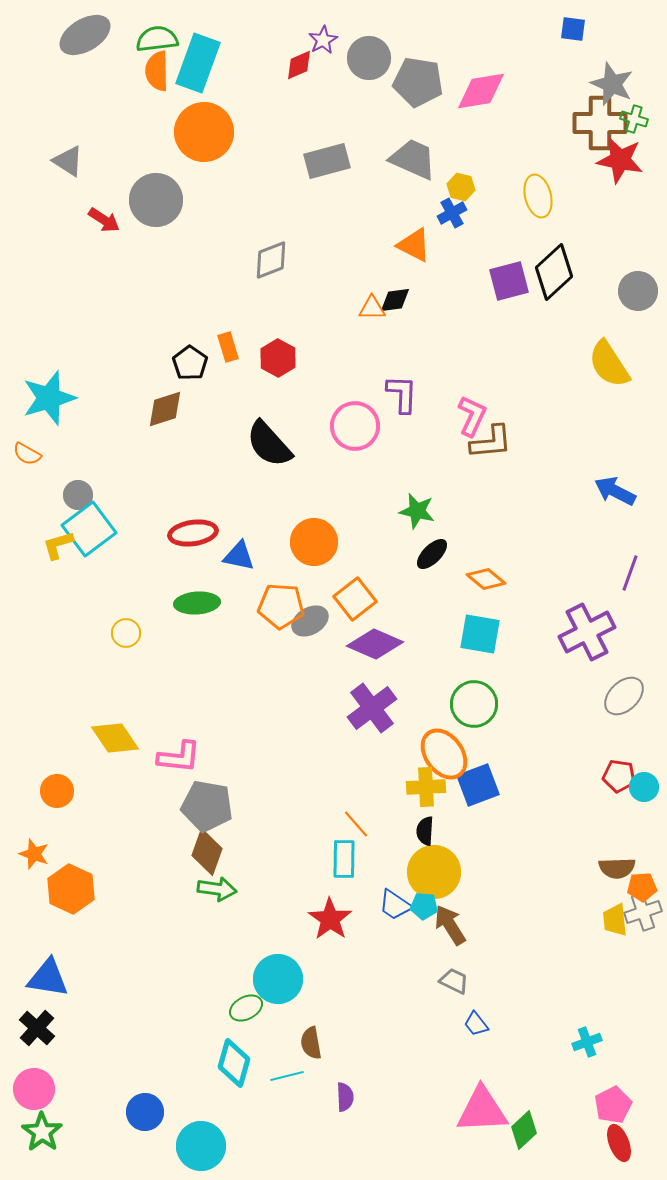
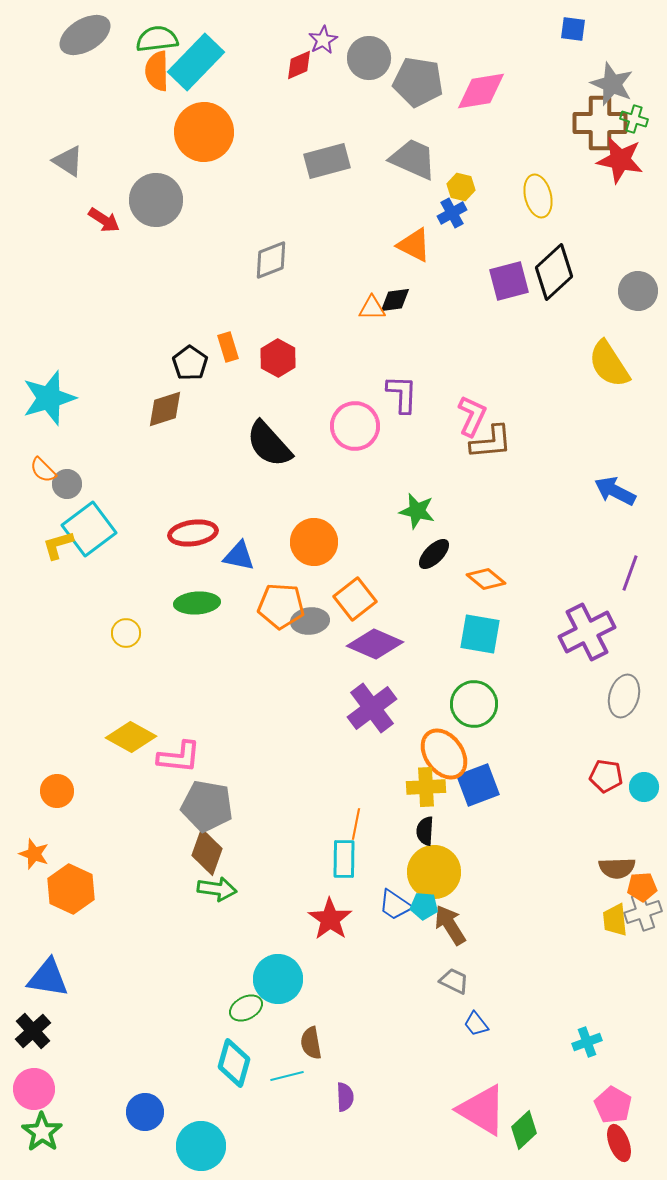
cyan rectangle at (198, 63): moved 2 px left, 1 px up; rotated 24 degrees clockwise
orange semicircle at (27, 454): moved 16 px right, 16 px down; rotated 16 degrees clockwise
gray circle at (78, 495): moved 11 px left, 11 px up
black ellipse at (432, 554): moved 2 px right
gray ellipse at (310, 621): rotated 24 degrees clockwise
gray ellipse at (624, 696): rotated 30 degrees counterclockwise
yellow diamond at (115, 738): moved 16 px right, 1 px up; rotated 27 degrees counterclockwise
red pentagon at (619, 776): moved 13 px left
orange line at (356, 824): rotated 52 degrees clockwise
black cross at (37, 1028): moved 4 px left, 3 px down; rotated 6 degrees clockwise
pink pentagon at (613, 1105): rotated 15 degrees counterclockwise
pink triangle at (482, 1110): rotated 34 degrees clockwise
